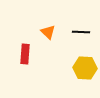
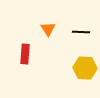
orange triangle: moved 3 px up; rotated 14 degrees clockwise
